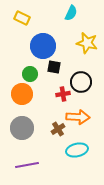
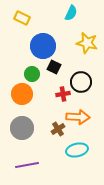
black square: rotated 16 degrees clockwise
green circle: moved 2 px right
